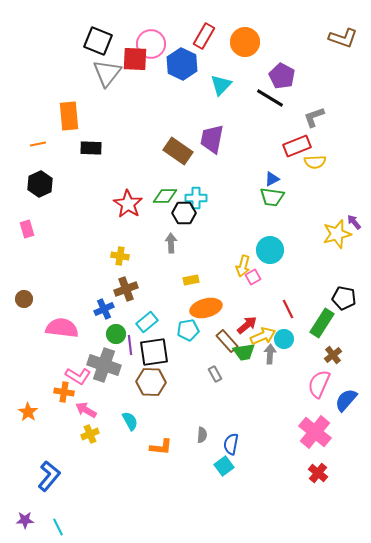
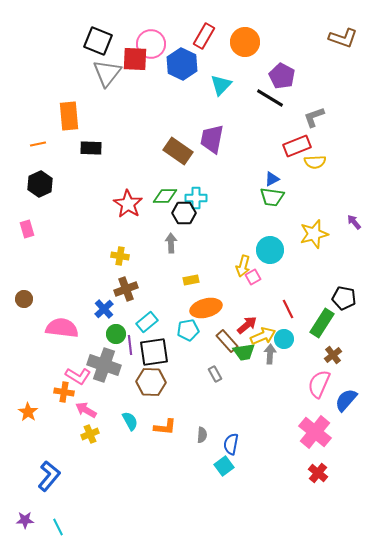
yellow star at (337, 234): moved 23 px left
blue cross at (104, 309): rotated 18 degrees counterclockwise
orange L-shape at (161, 447): moved 4 px right, 20 px up
